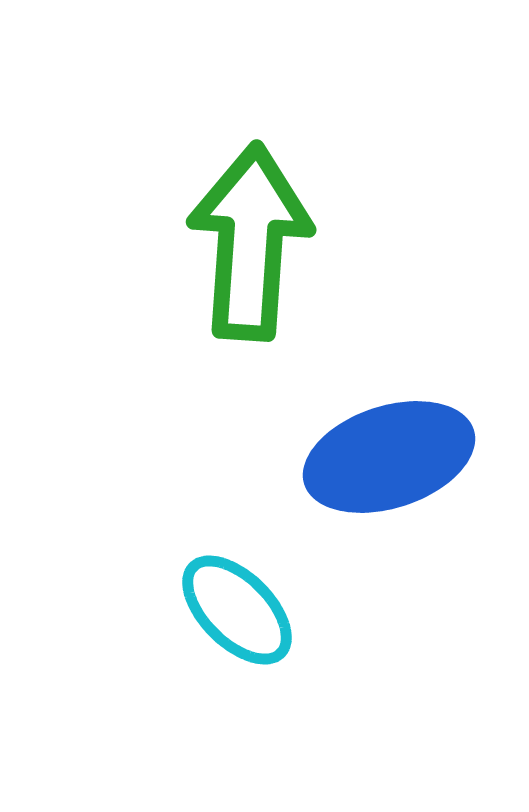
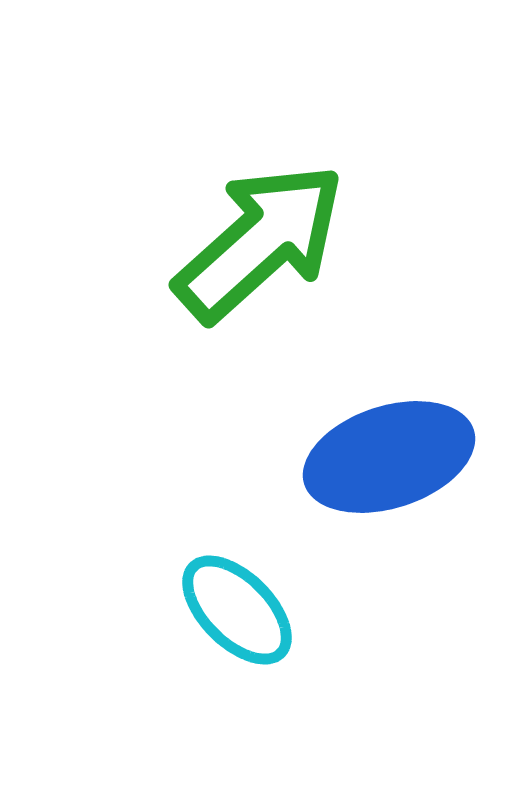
green arrow: moved 10 px right; rotated 44 degrees clockwise
